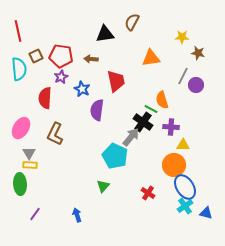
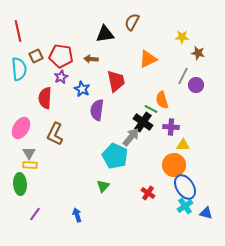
orange triangle: moved 3 px left, 1 px down; rotated 18 degrees counterclockwise
